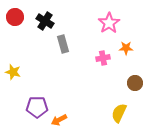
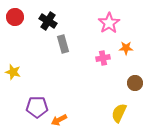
black cross: moved 3 px right
